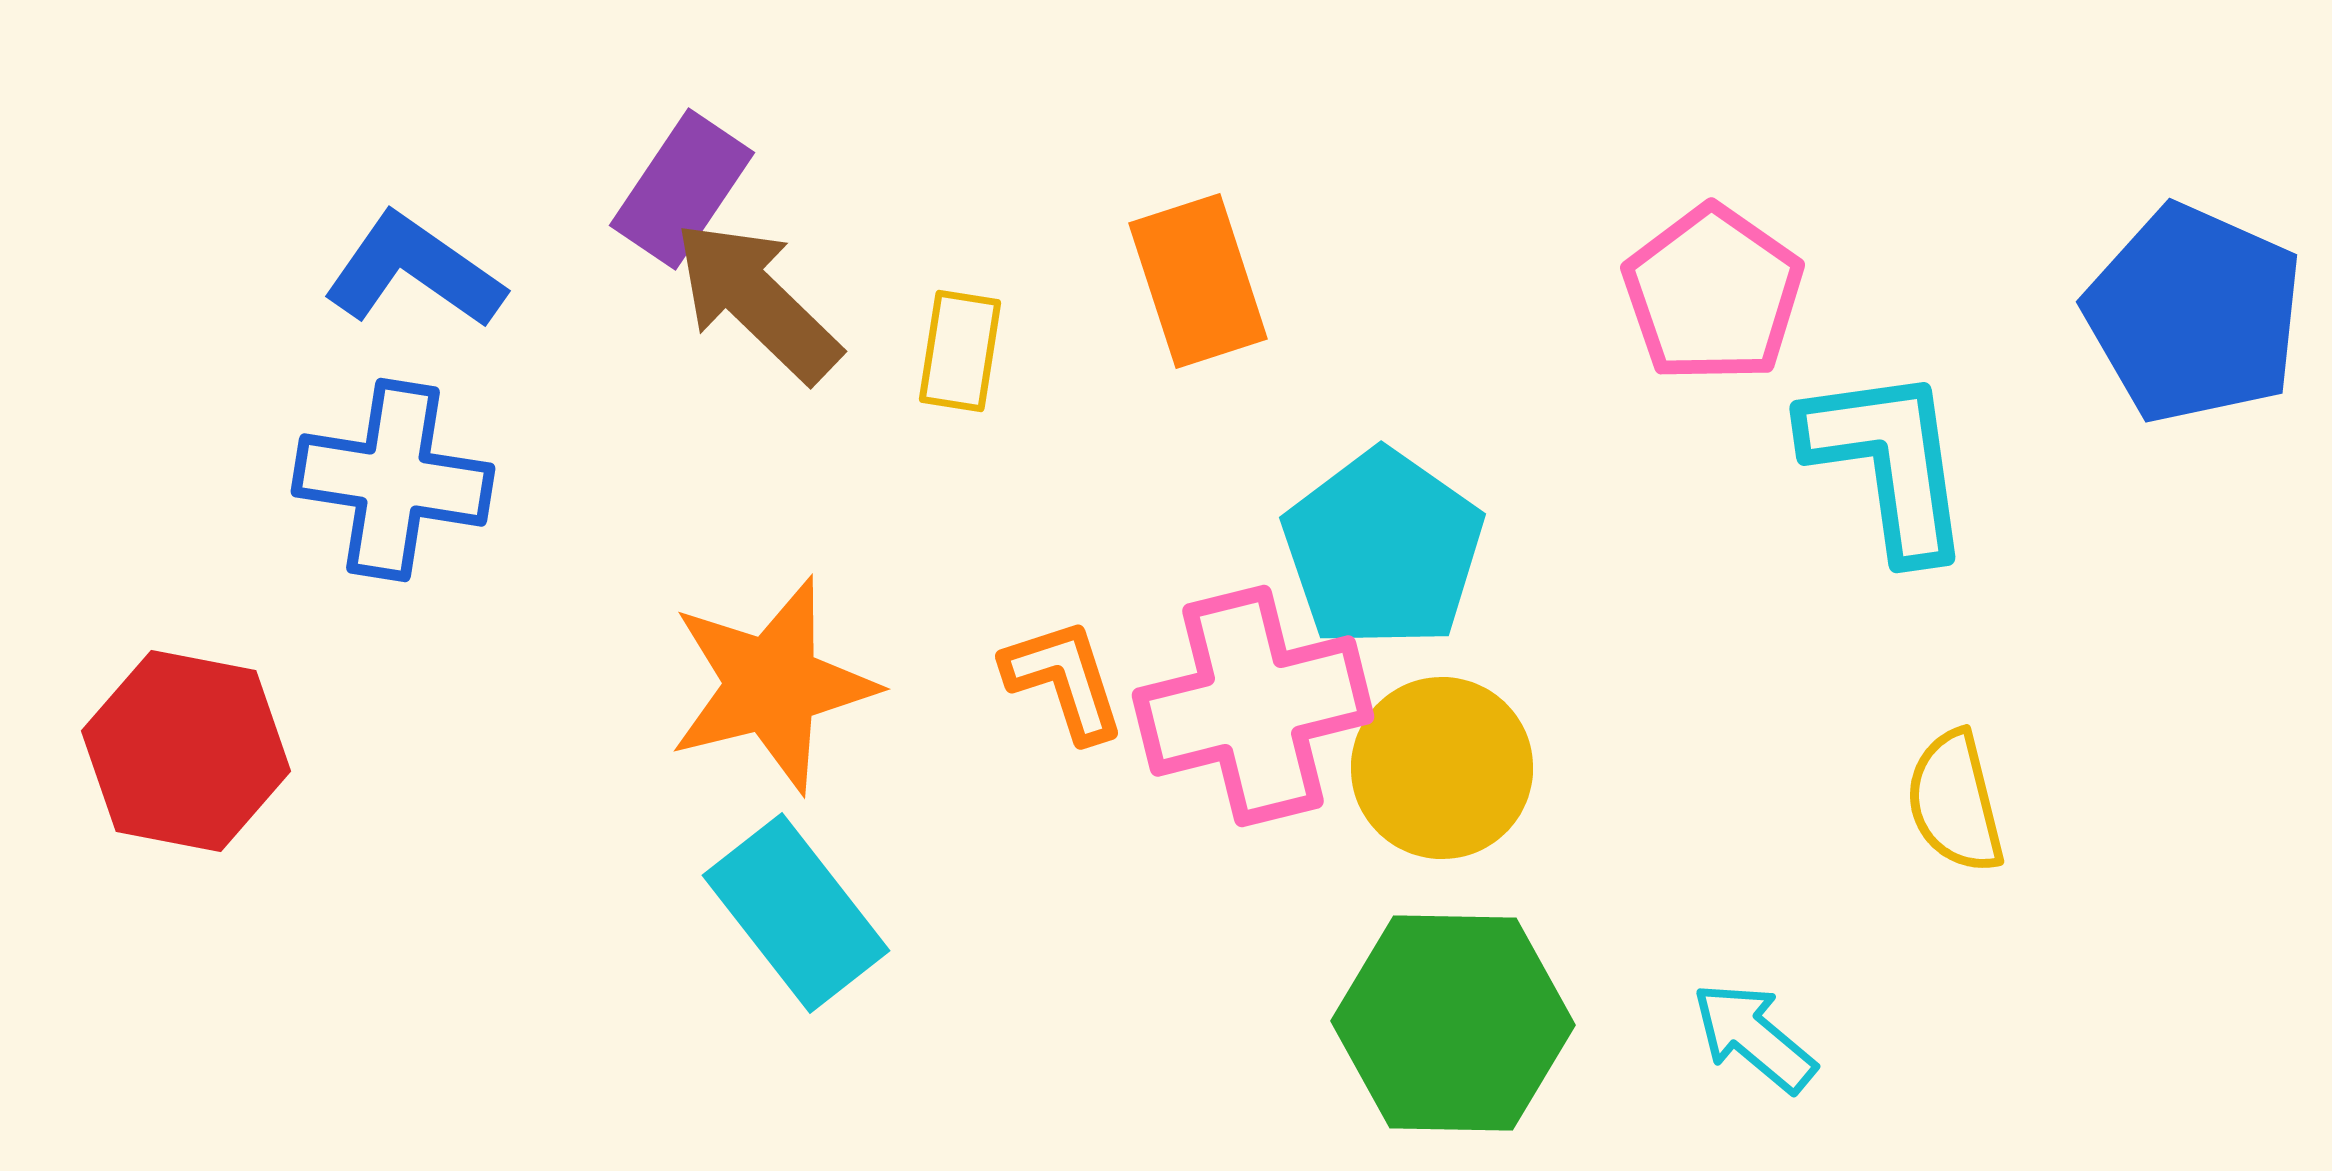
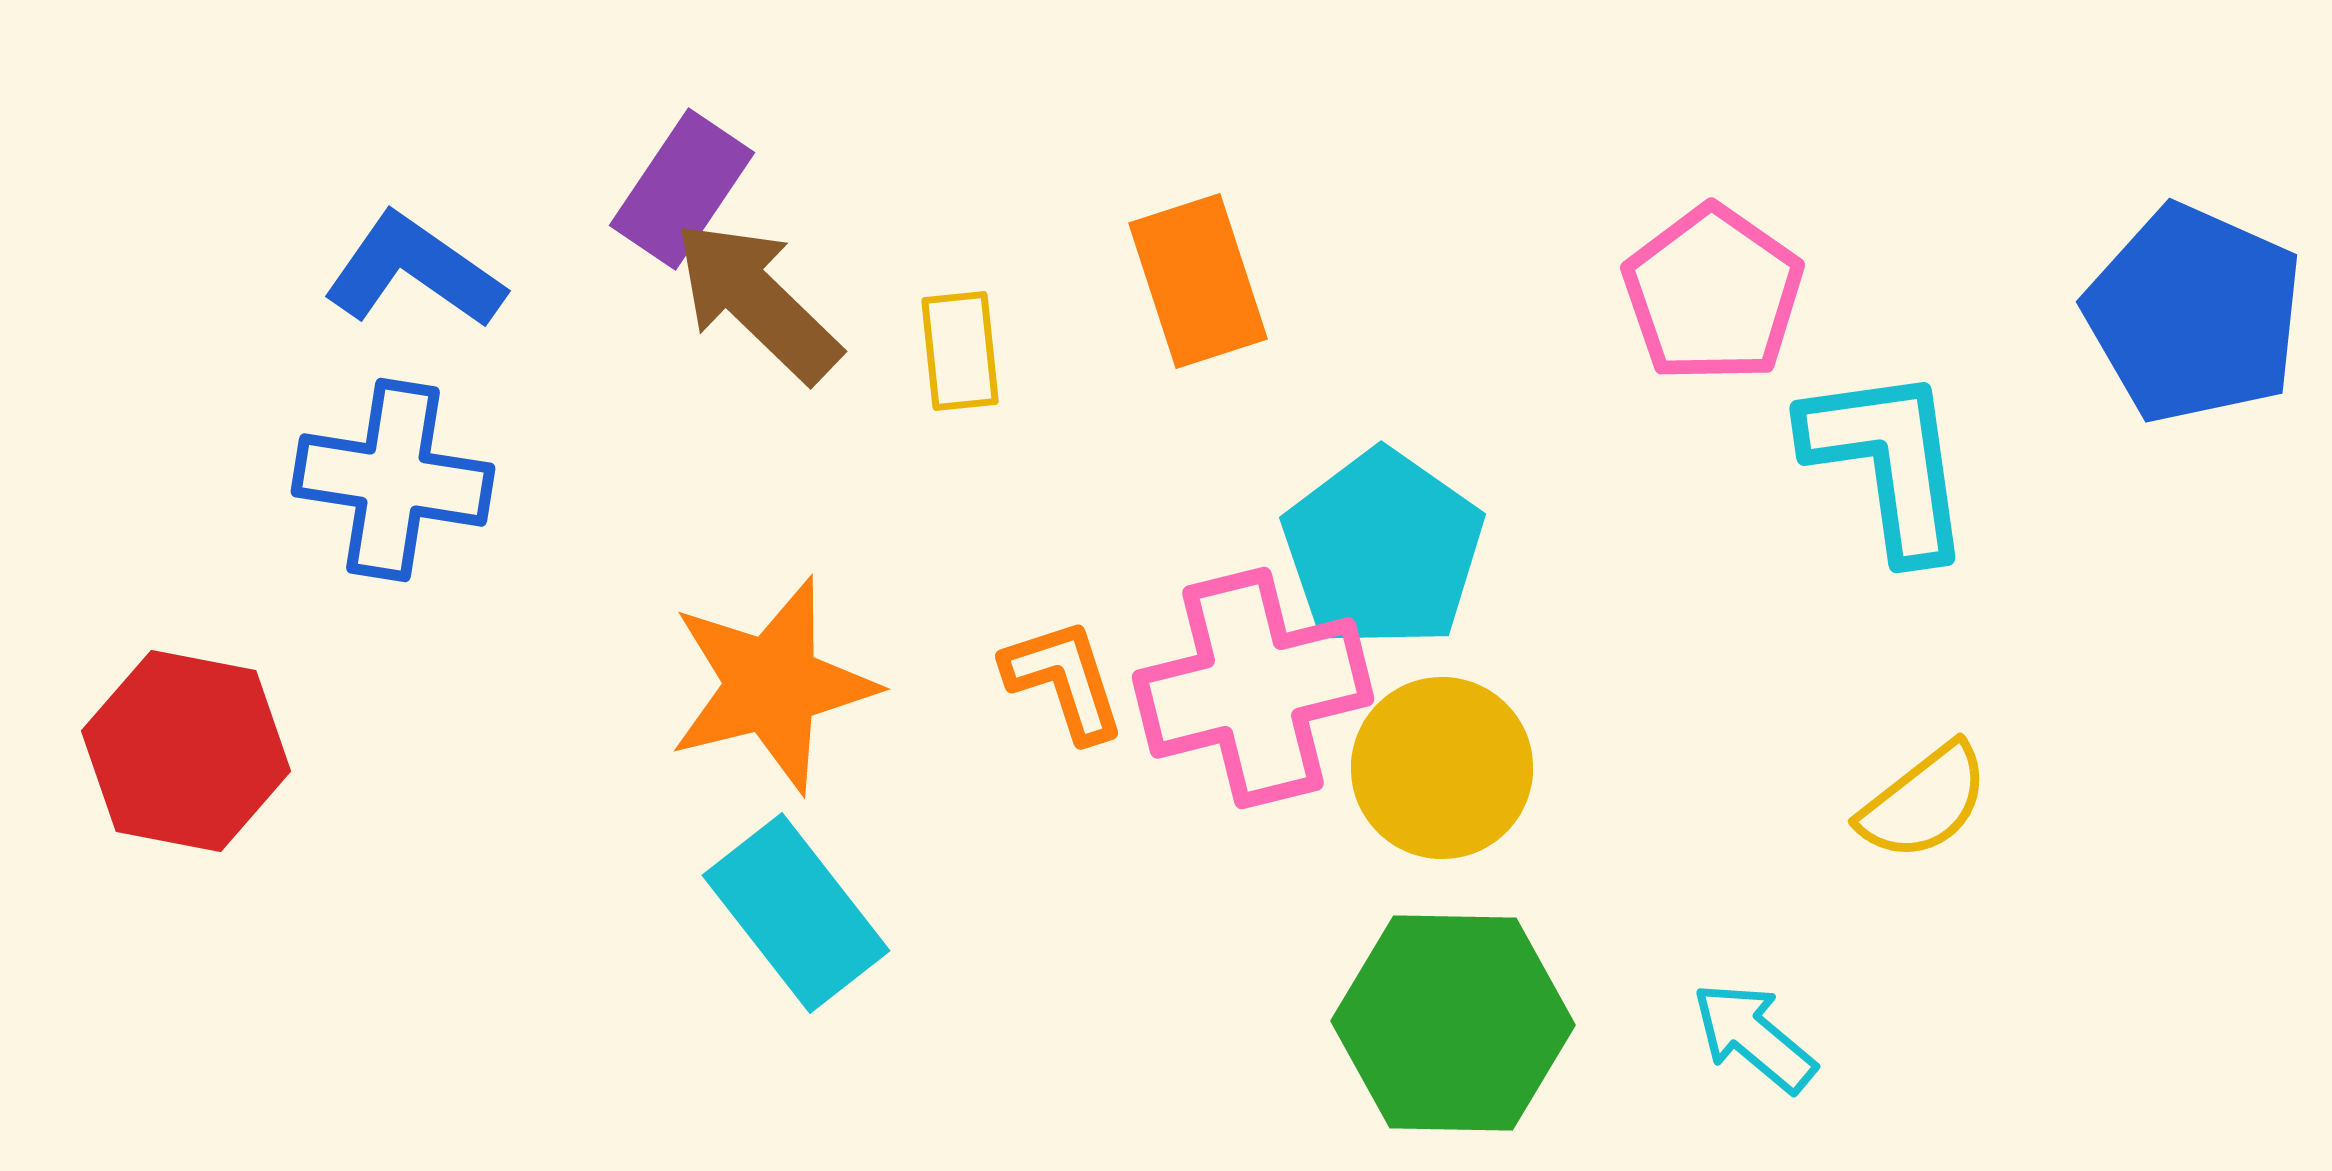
yellow rectangle: rotated 15 degrees counterclockwise
pink cross: moved 18 px up
yellow semicircle: moved 31 px left; rotated 114 degrees counterclockwise
